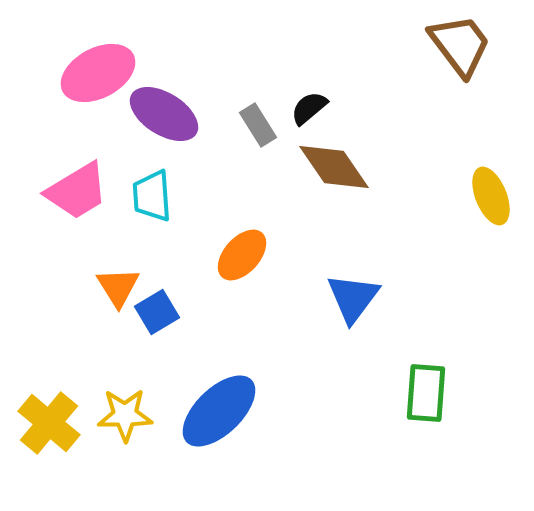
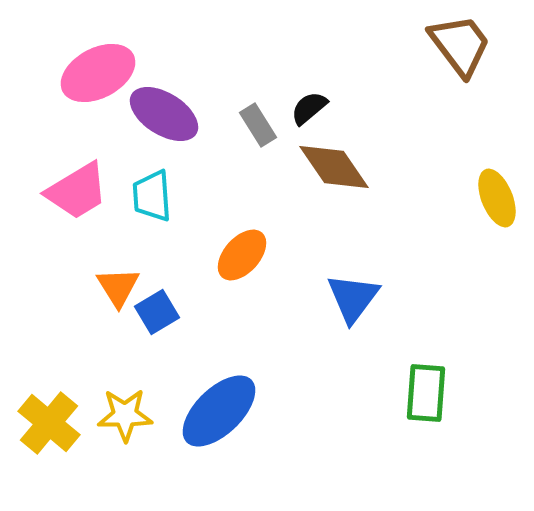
yellow ellipse: moved 6 px right, 2 px down
